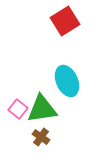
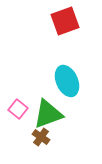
red square: rotated 12 degrees clockwise
green triangle: moved 6 px right, 5 px down; rotated 12 degrees counterclockwise
